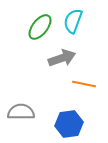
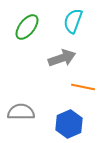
green ellipse: moved 13 px left
orange line: moved 1 px left, 3 px down
blue hexagon: rotated 16 degrees counterclockwise
